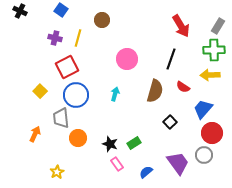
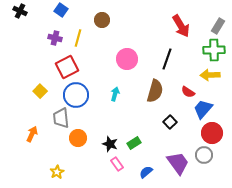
black line: moved 4 px left
red semicircle: moved 5 px right, 5 px down
orange arrow: moved 3 px left
